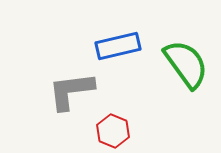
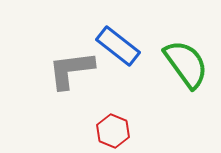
blue rectangle: rotated 51 degrees clockwise
gray L-shape: moved 21 px up
